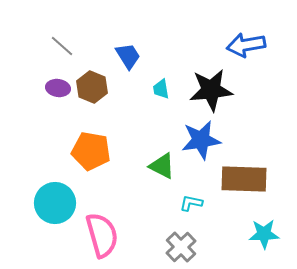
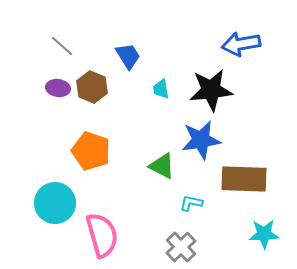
blue arrow: moved 5 px left, 1 px up
orange pentagon: rotated 9 degrees clockwise
